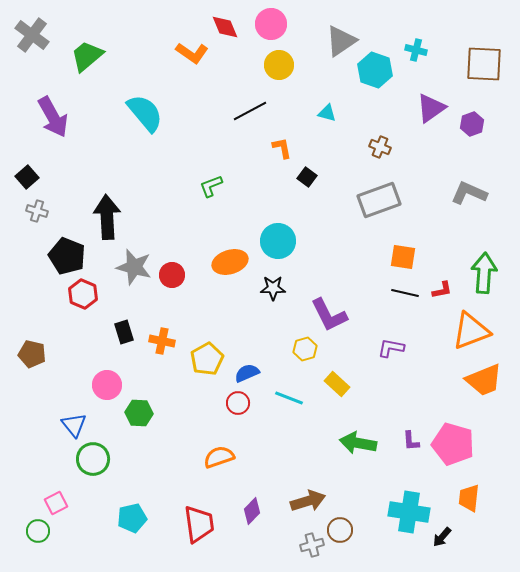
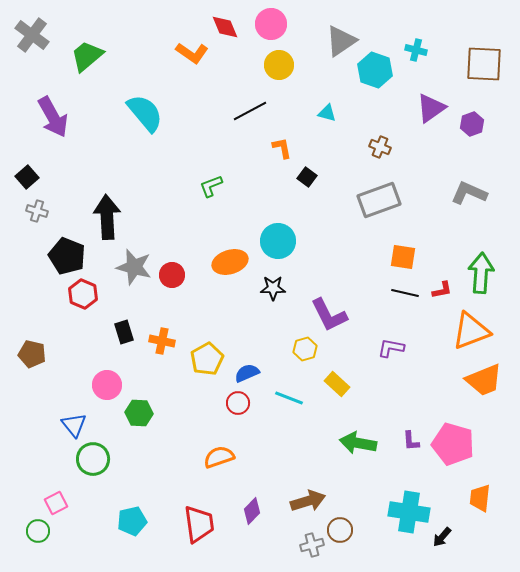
green arrow at (484, 273): moved 3 px left
orange trapezoid at (469, 498): moved 11 px right
cyan pentagon at (132, 518): moved 3 px down
